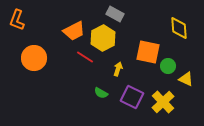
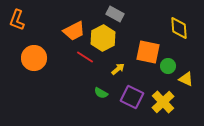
yellow arrow: rotated 32 degrees clockwise
